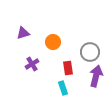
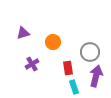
cyan rectangle: moved 11 px right, 1 px up
